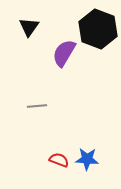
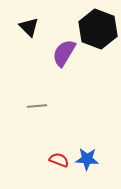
black triangle: rotated 20 degrees counterclockwise
